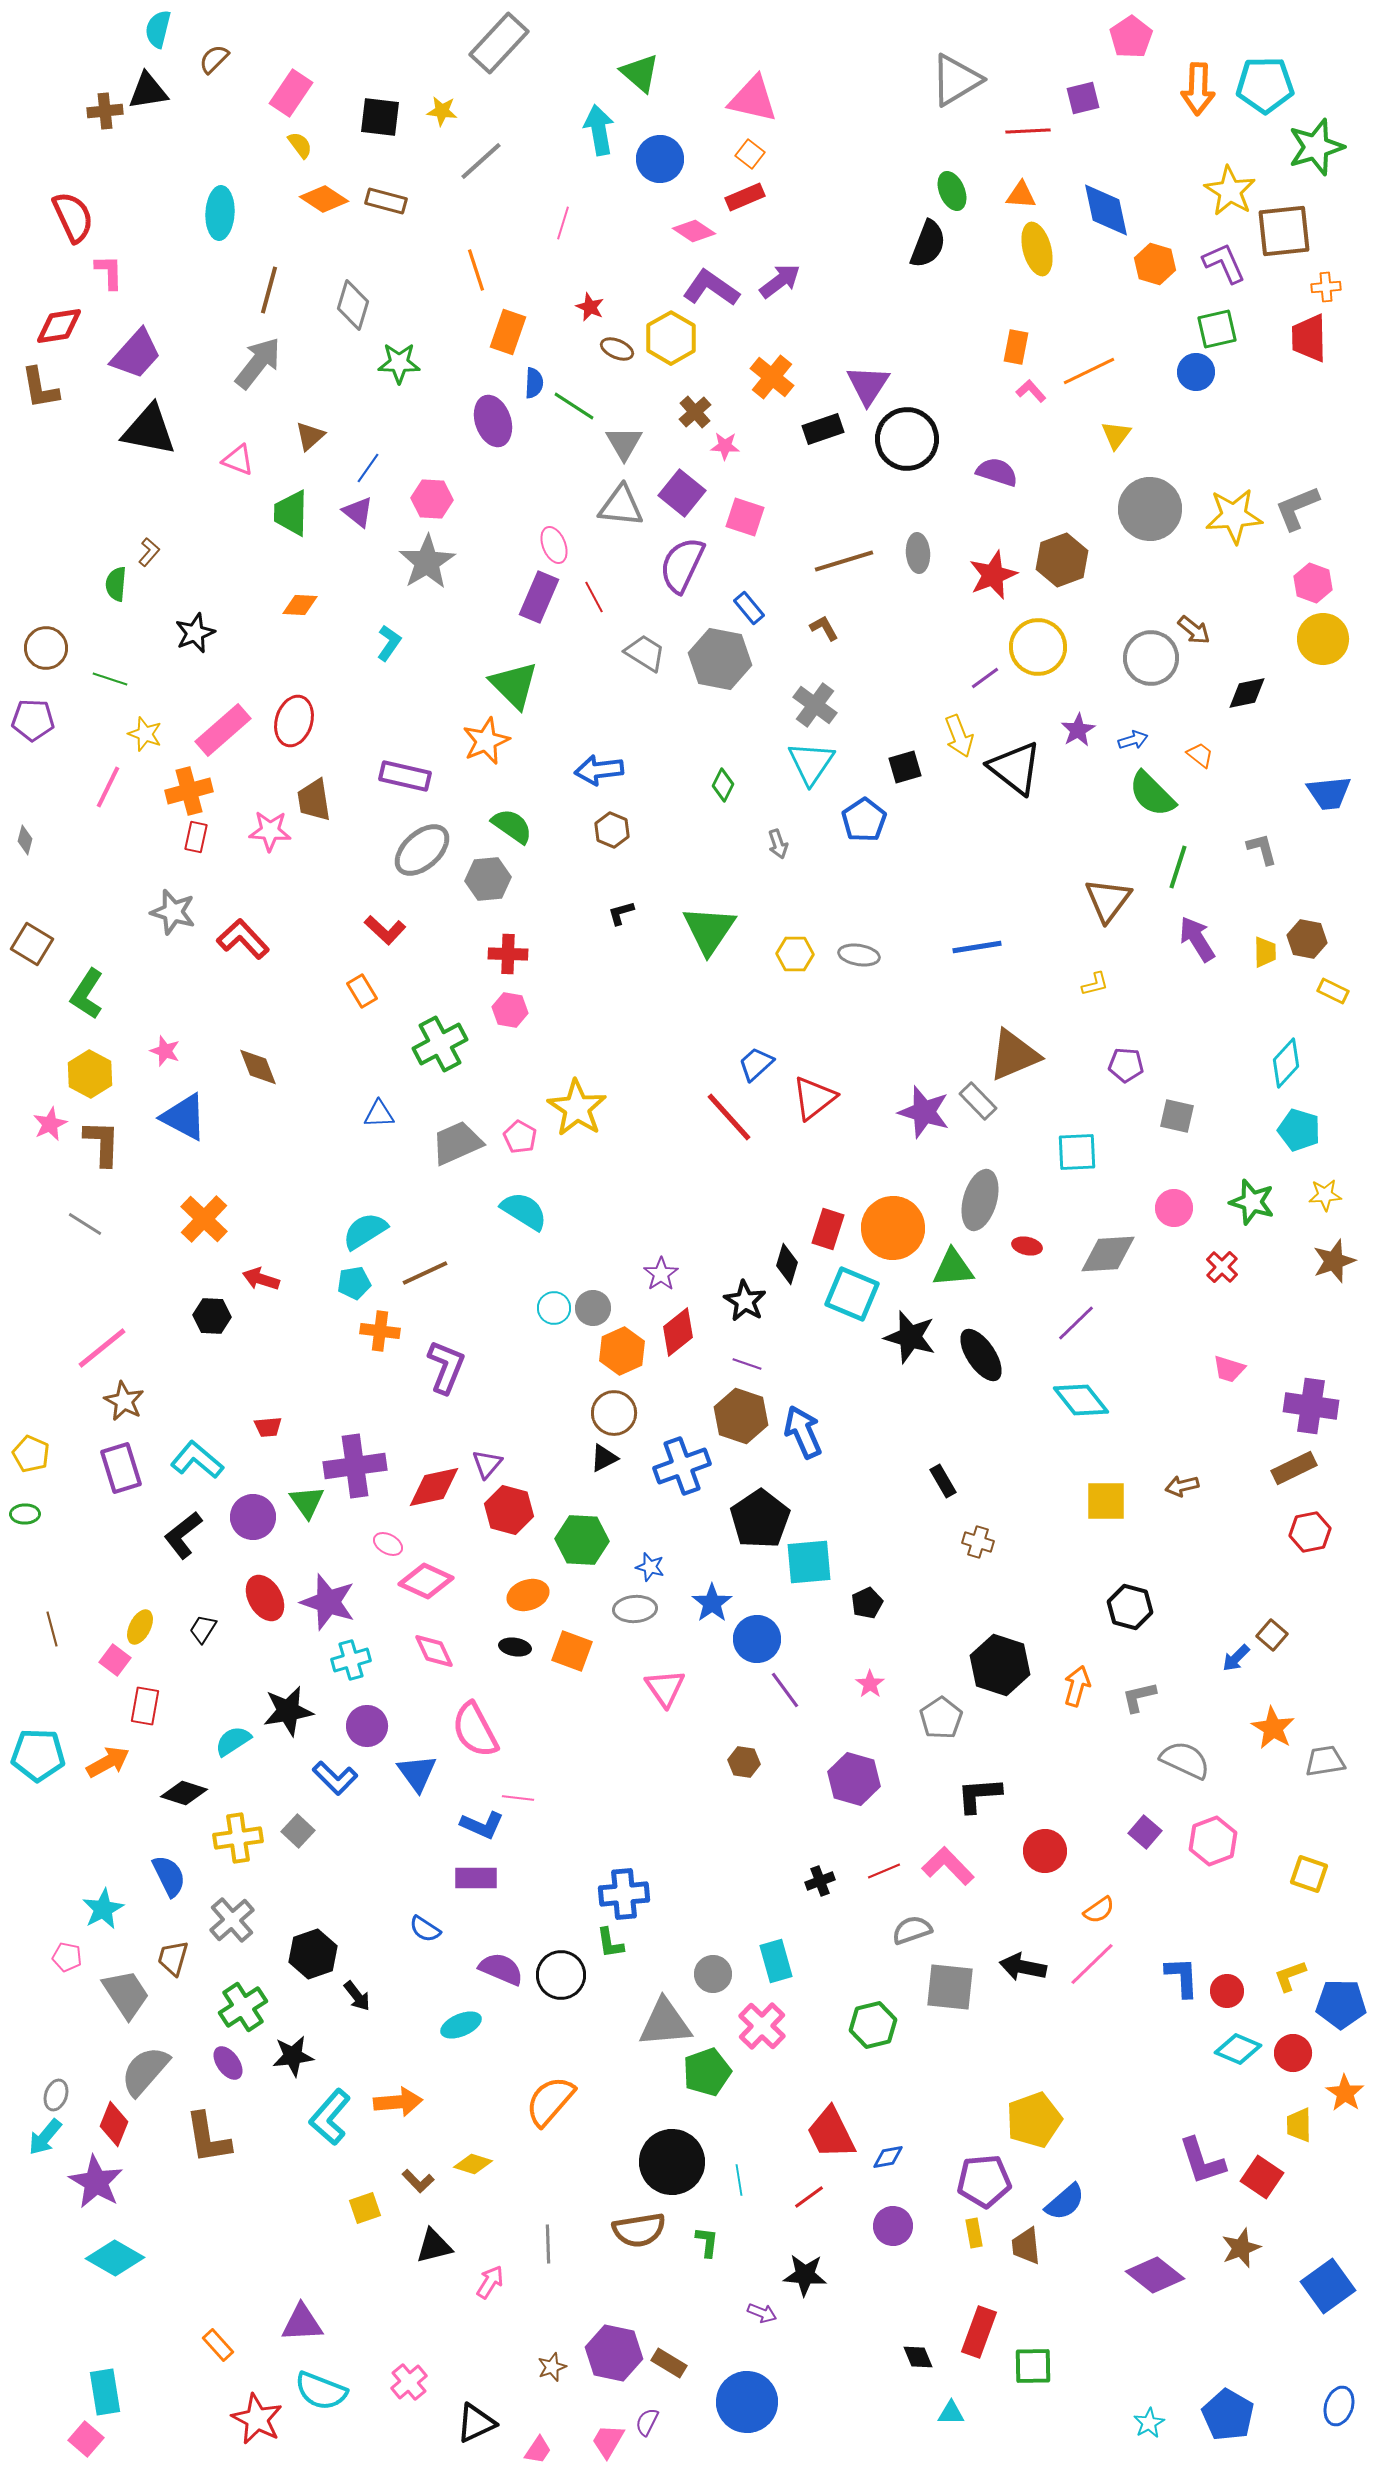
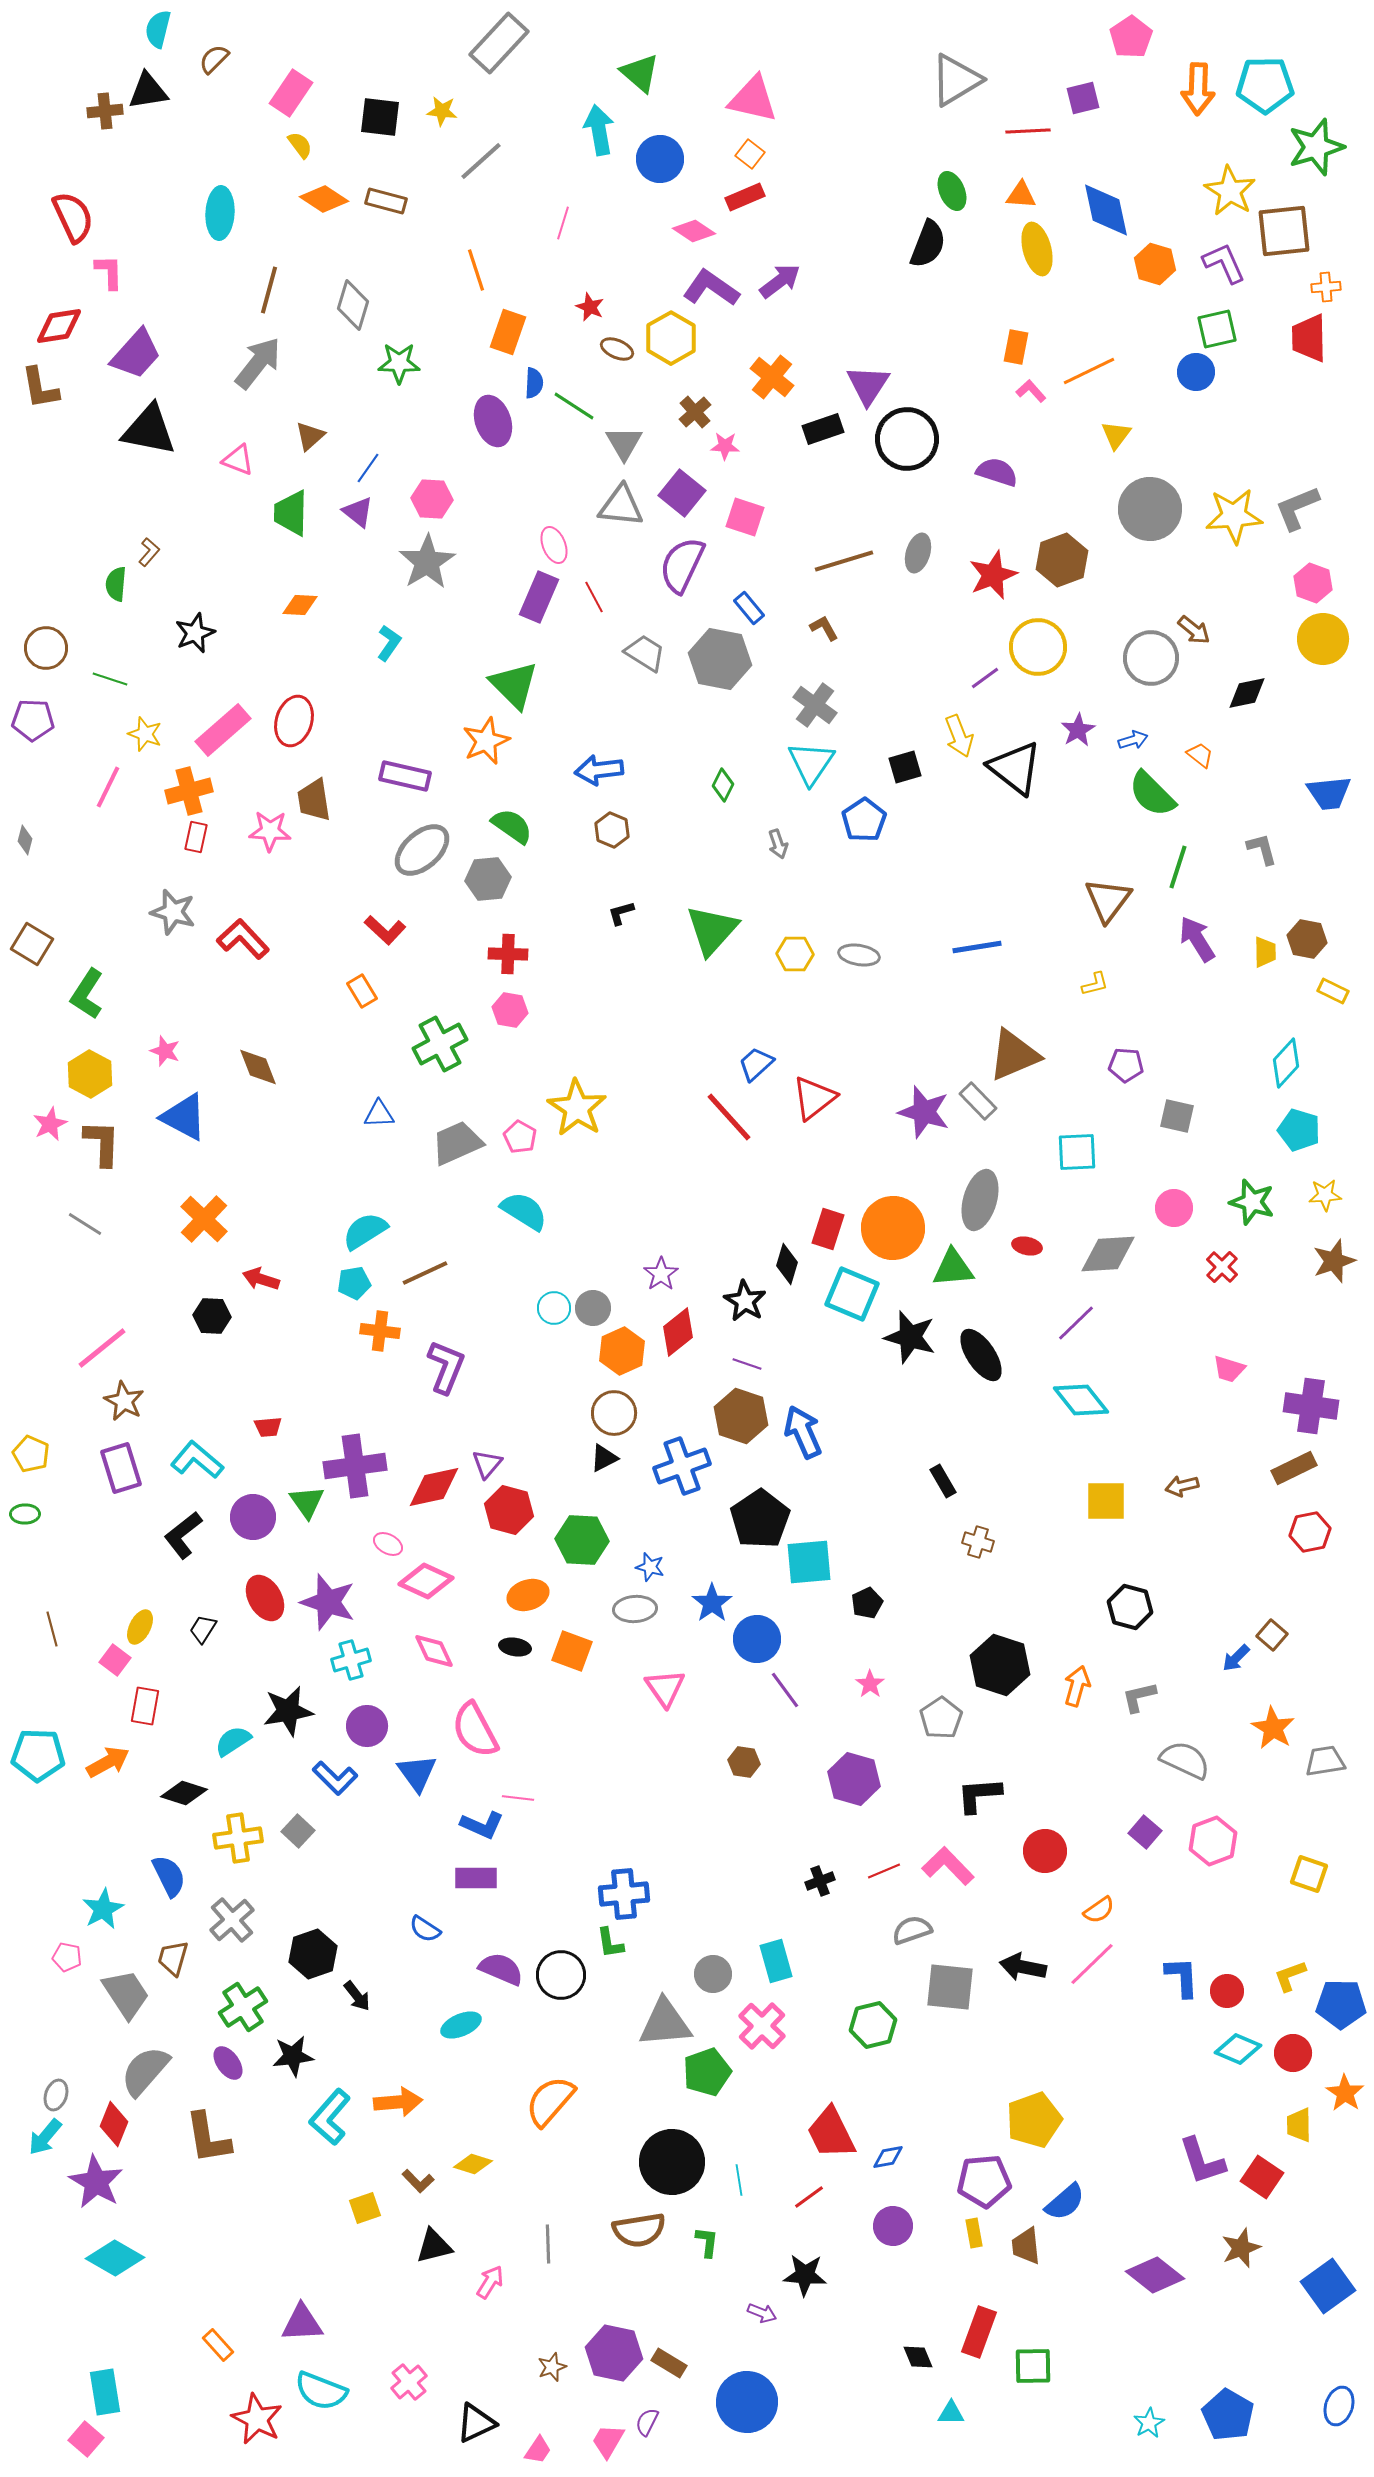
gray ellipse at (918, 553): rotated 21 degrees clockwise
green triangle at (709, 930): moved 3 px right; rotated 8 degrees clockwise
